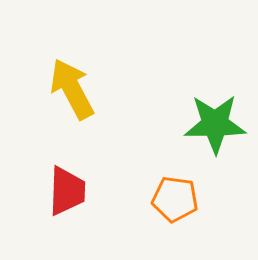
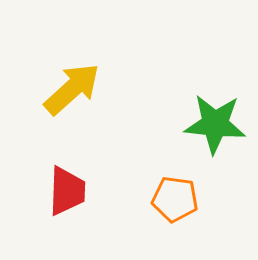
yellow arrow: rotated 76 degrees clockwise
green star: rotated 6 degrees clockwise
